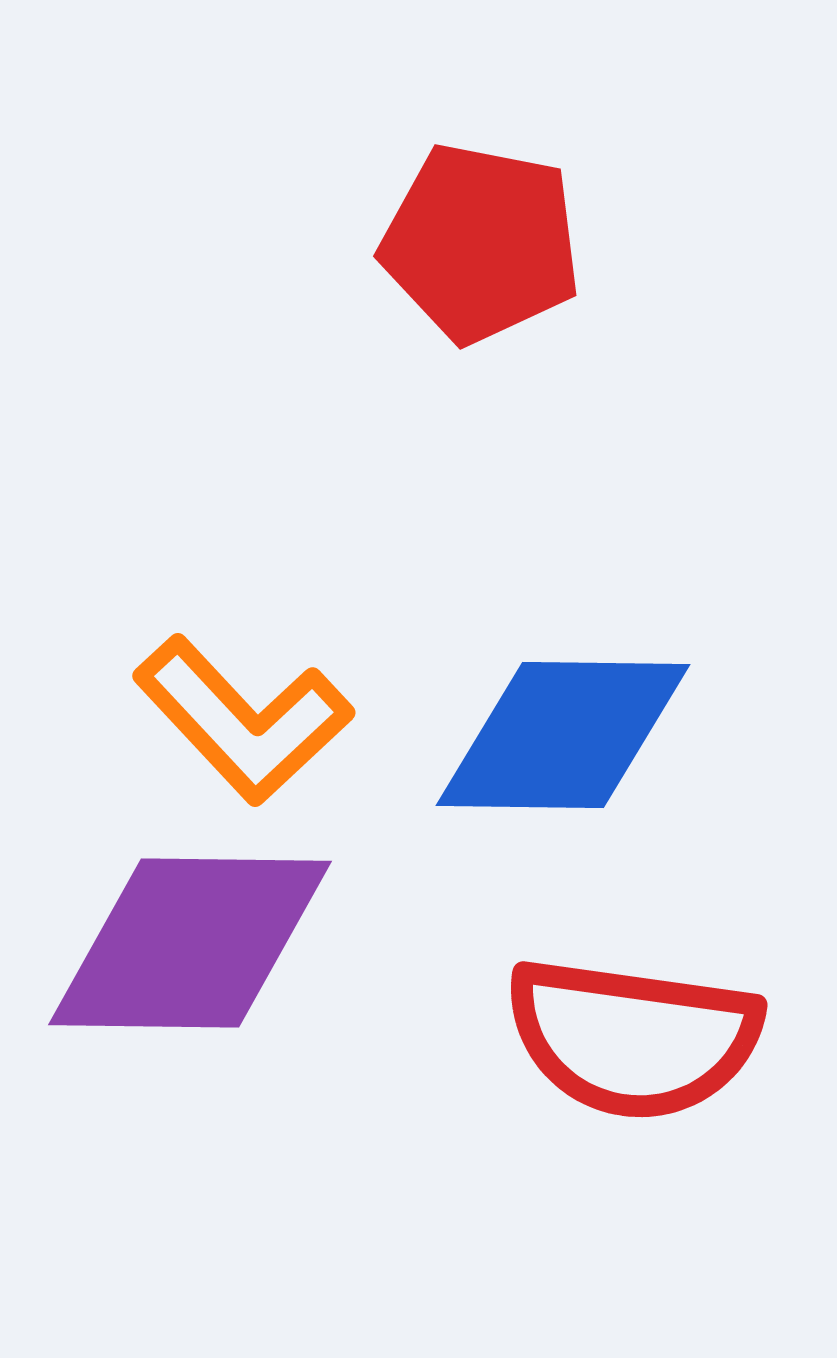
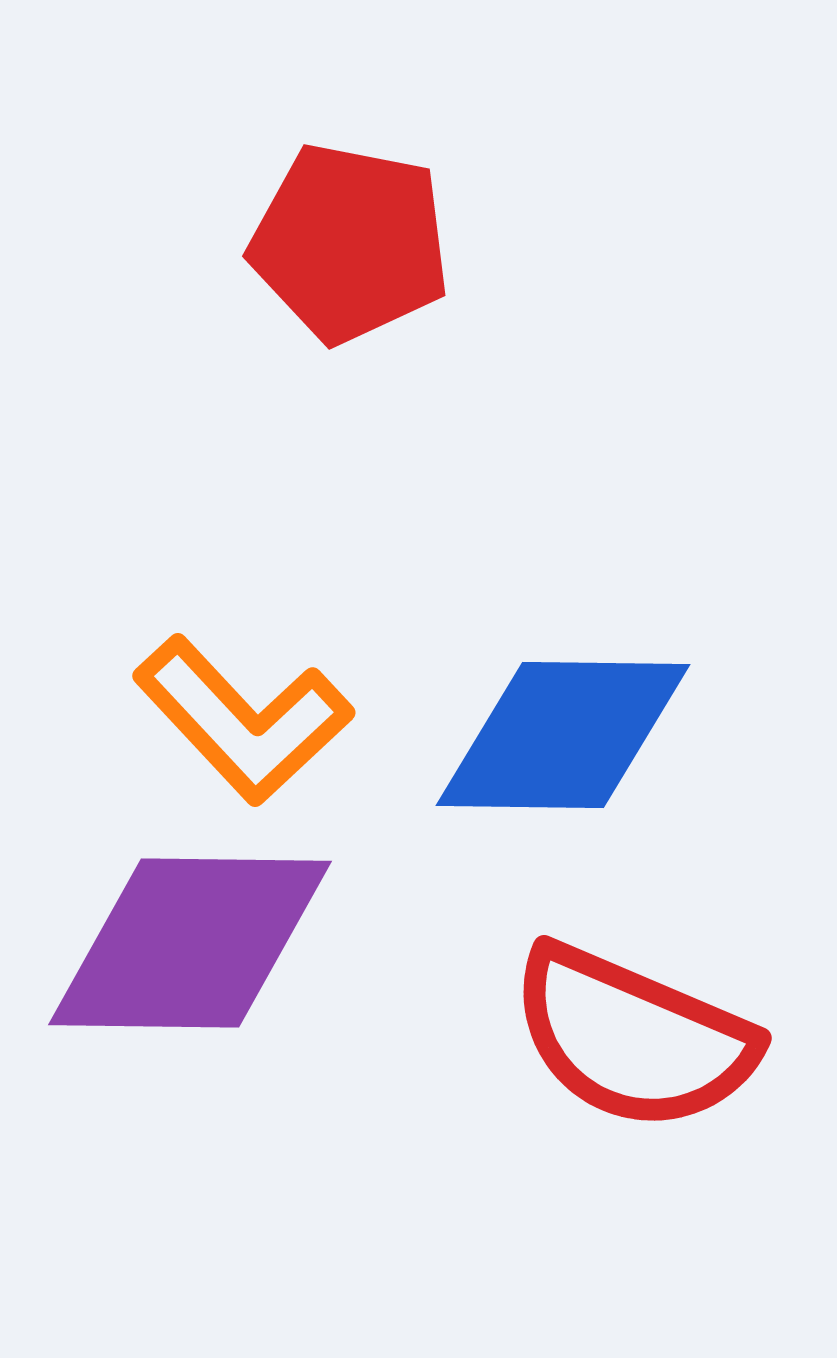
red pentagon: moved 131 px left
red semicircle: rotated 15 degrees clockwise
